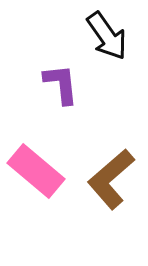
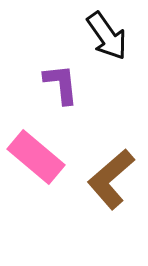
pink rectangle: moved 14 px up
